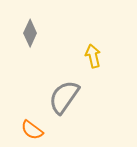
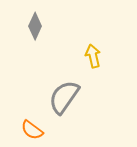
gray diamond: moved 5 px right, 7 px up
